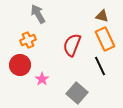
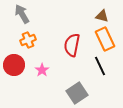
gray arrow: moved 16 px left
red semicircle: rotated 10 degrees counterclockwise
red circle: moved 6 px left
pink star: moved 9 px up
gray square: rotated 15 degrees clockwise
